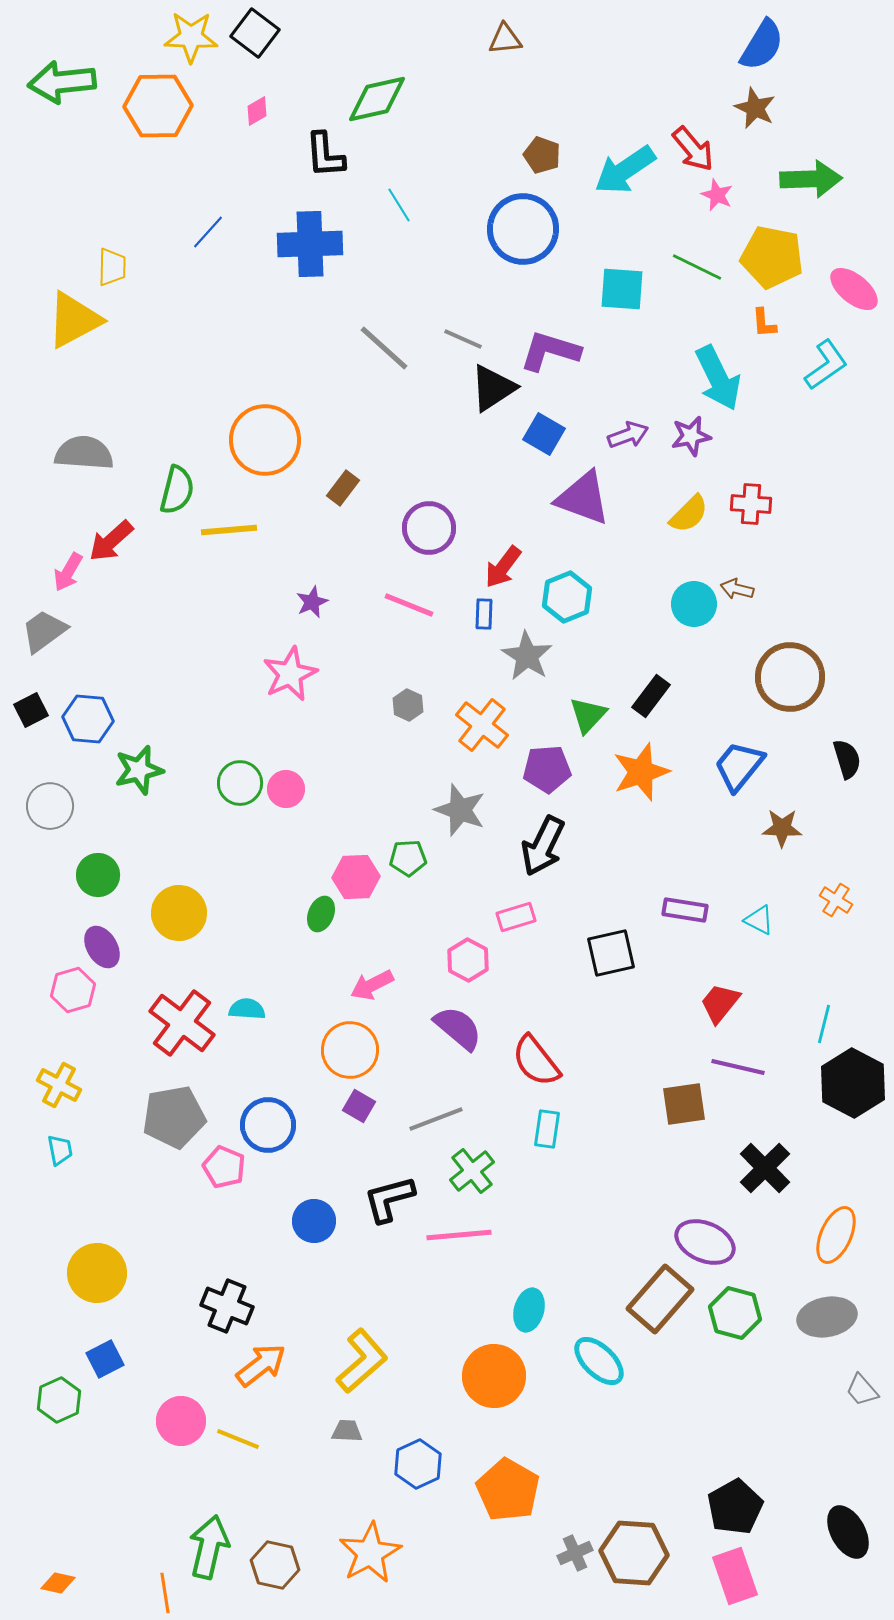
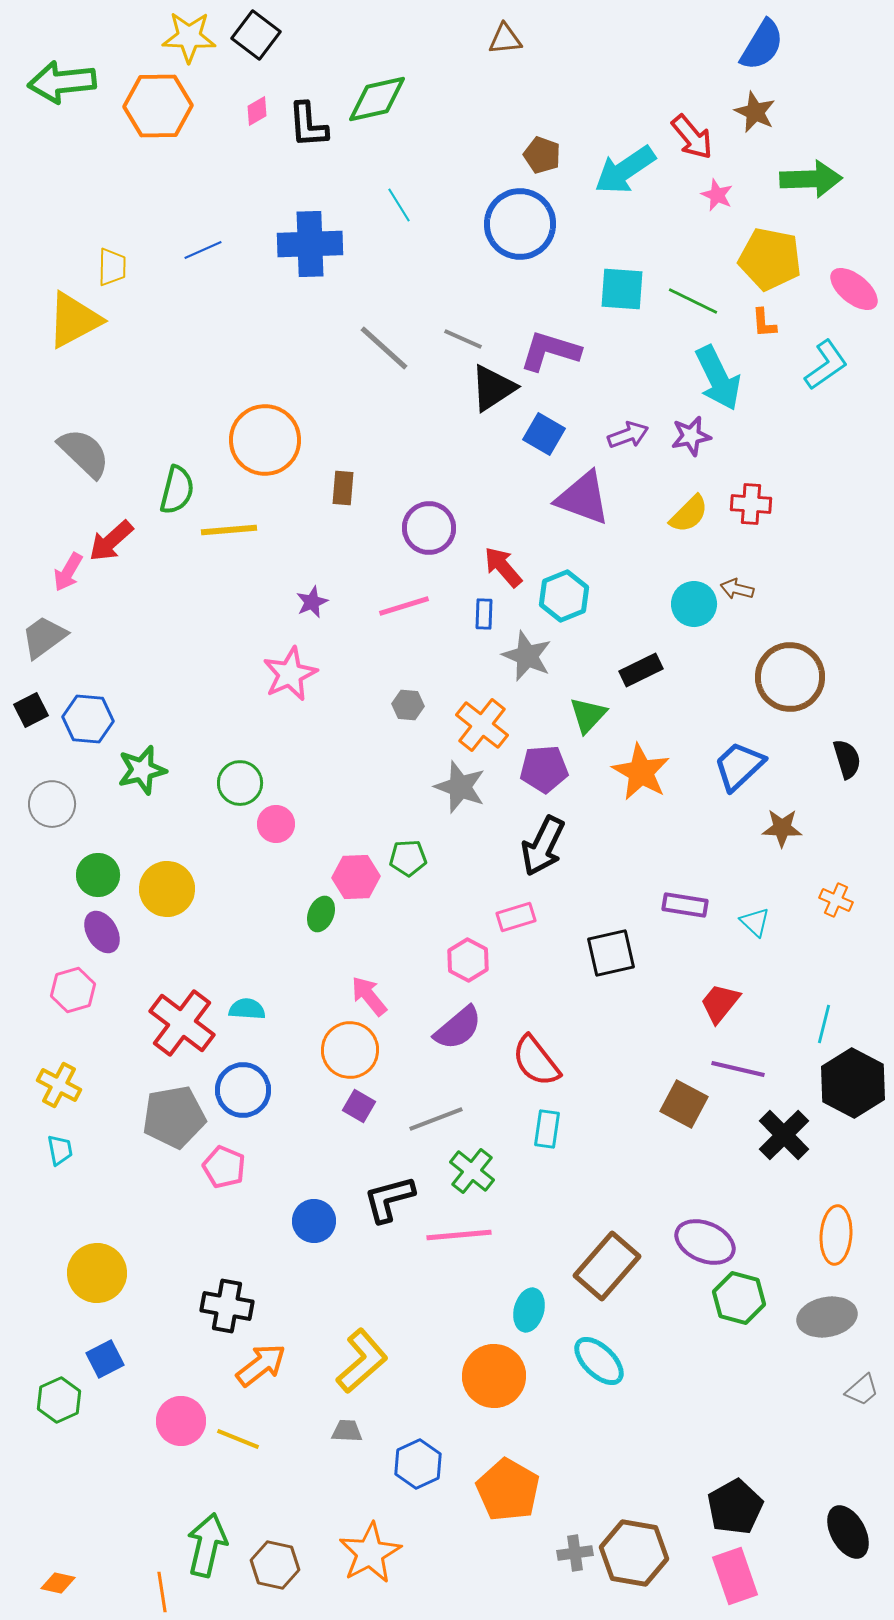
black square at (255, 33): moved 1 px right, 2 px down
yellow star at (191, 37): moved 2 px left
brown star at (755, 108): moved 4 px down
red arrow at (693, 149): moved 1 px left, 12 px up
black L-shape at (325, 155): moved 17 px left, 30 px up
blue circle at (523, 229): moved 3 px left, 5 px up
blue line at (208, 232): moved 5 px left, 18 px down; rotated 24 degrees clockwise
yellow pentagon at (772, 257): moved 2 px left, 2 px down
green line at (697, 267): moved 4 px left, 34 px down
gray semicircle at (84, 453): rotated 40 degrees clockwise
brown rectangle at (343, 488): rotated 32 degrees counterclockwise
red arrow at (503, 567): rotated 102 degrees clockwise
cyan hexagon at (567, 597): moved 3 px left, 1 px up
pink line at (409, 605): moved 5 px left, 1 px down; rotated 39 degrees counterclockwise
gray trapezoid at (44, 631): moved 6 px down
gray star at (527, 656): rotated 9 degrees counterclockwise
black rectangle at (651, 696): moved 10 px left, 26 px up; rotated 27 degrees clockwise
gray hexagon at (408, 705): rotated 20 degrees counterclockwise
blue trapezoid at (739, 766): rotated 8 degrees clockwise
purple pentagon at (547, 769): moved 3 px left
green star at (139, 770): moved 3 px right
orange star at (641, 772): rotated 24 degrees counterclockwise
pink circle at (286, 789): moved 10 px left, 35 px down
gray circle at (50, 806): moved 2 px right, 2 px up
gray star at (460, 810): moved 23 px up
orange cross at (836, 900): rotated 8 degrees counterclockwise
purple rectangle at (685, 910): moved 5 px up
yellow circle at (179, 913): moved 12 px left, 24 px up
cyan triangle at (759, 920): moved 4 px left, 2 px down; rotated 16 degrees clockwise
purple ellipse at (102, 947): moved 15 px up
pink arrow at (372, 985): moved 3 px left, 11 px down; rotated 78 degrees clockwise
purple semicircle at (458, 1028): rotated 100 degrees clockwise
purple line at (738, 1067): moved 2 px down
brown square at (684, 1104): rotated 36 degrees clockwise
blue circle at (268, 1125): moved 25 px left, 35 px up
black cross at (765, 1168): moved 19 px right, 33 px up
green cross at (472, 1171): rotated 12 degrees counterclockwise
orange ellipse at (836, 1235): rotated 20 degrees counterclockwise
brown rectangle at (660, 1299): moved 53 px left, 33 px up
black cross at (227, 1306): rotated 12 degrees counterclockwise
green hexagon at (735, 1313): moved 4 px right, 15 px up
gray trapezoid at (862, 1390): rotated 90 degrees counterclockwise
green arrow at (209, 1547): moved 2 px left, 2 px up
gray cross at (575, 1553): rotated 16 degrees clockwise
brown hexagon at (634, 1553): rotated 6 degrees clockwise
orange line at (165, 1593): moved 3 px left, 1 px up
